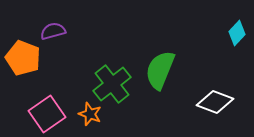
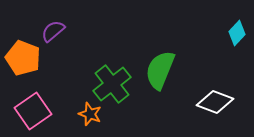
purple semicircle: rotated 25 degrees counterclockwise
pink square: moved 14 px left, 3 px up
